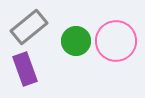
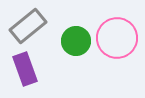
gray rectangle: moved 1 px left, 1 px up
pink circle: moved 1 px right, 3 px up
